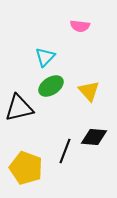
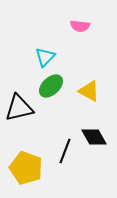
green ellipse: rotated 10 degrees counterclockwise
yellow triangle: rotated 20 degrees counterclockwise
black diamond: rotated 56 degrees clockwise
